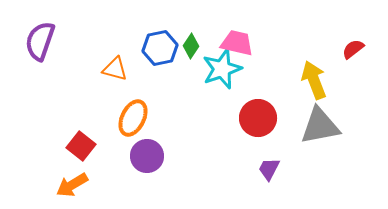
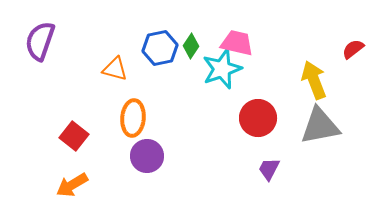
orange ellipse: rotated 21 degrees counterclockwise
red square: moved 7 px left, 10 px up
